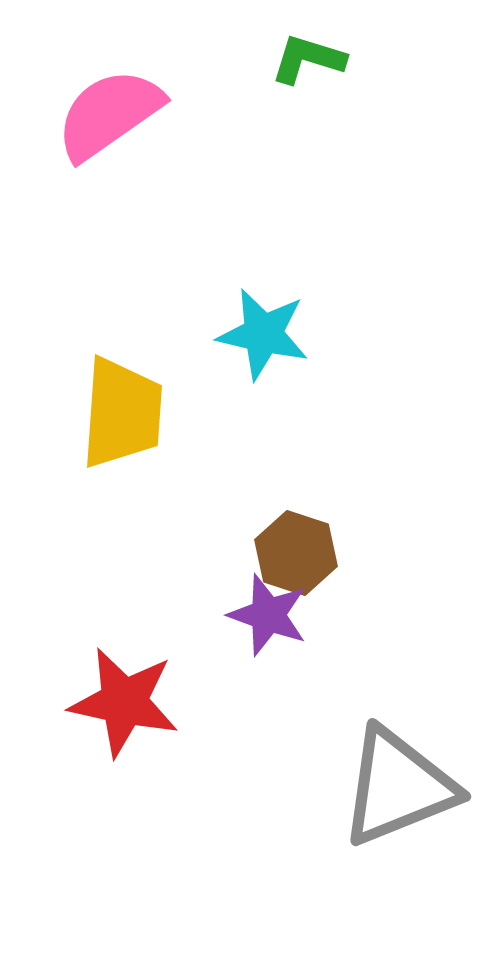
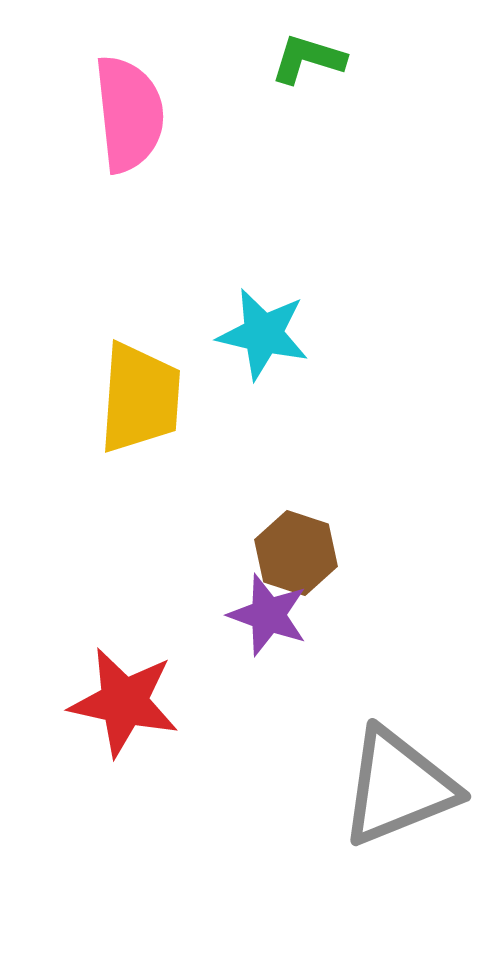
pink semicircle: moved 20 px right; rotated 119 degrees clockwise
yellow trapezoid: moved 18 px right, 15 px up
